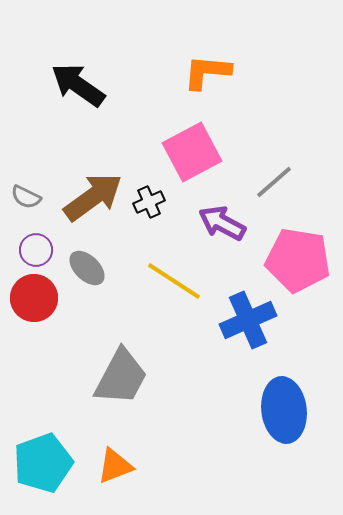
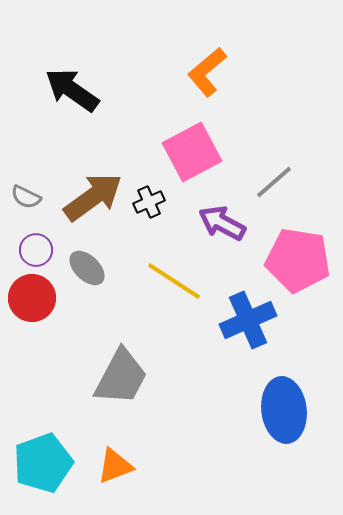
orange L-shape: rotated 45 degrees counterclockwise
black arrow: moved 6 px left, 5 px down
red circle: moved 2 px left
